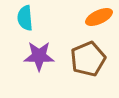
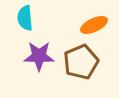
orange ellipse: moved 5 px left, 8 px down
brown pentagon: moved 7 px left, 3 px down
